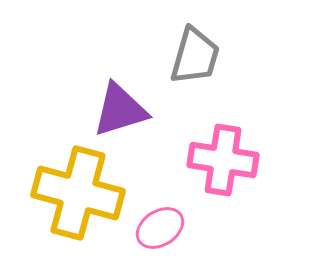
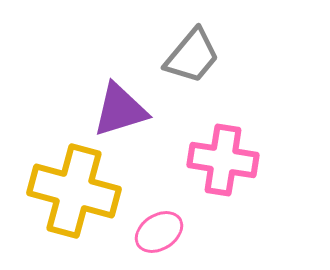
gray trapezoid: moved 3 px left; rotated 24 degrees clockwise
yellow cross: moved 4 px left, 2 px up
pink ellipse: moved 1 px left, 4 px down
